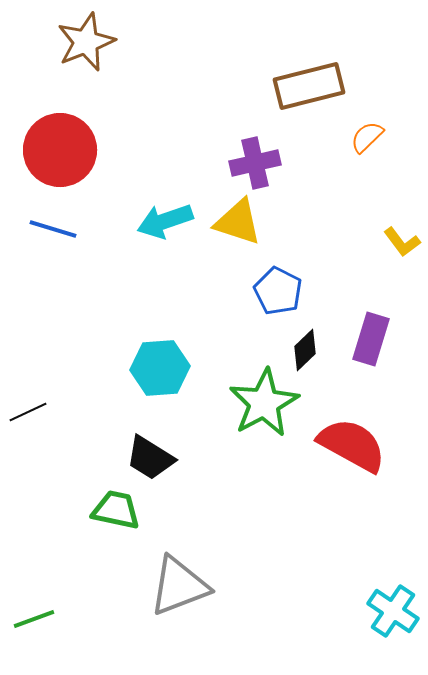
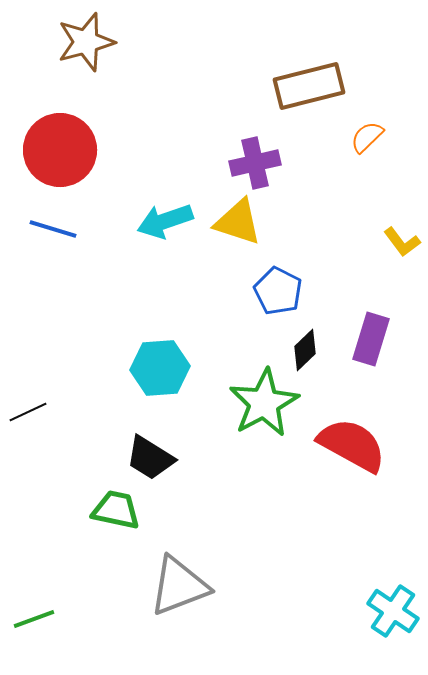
brown star: rotated 6 degrees clockwise
